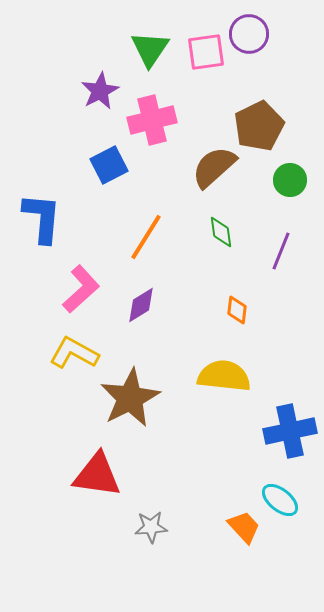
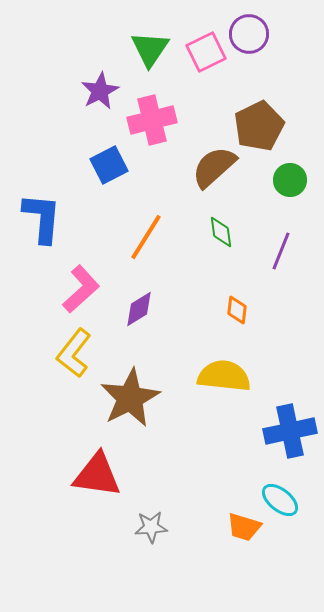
pink square: rotated 18 degrees counterclockwise
purple diamond: moved 2 px left, 4 px down
yellow L-shape: rotated 81 degrees counterclockwise
orange trapezoid: rotated 150 degrees clockwise
